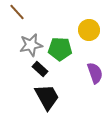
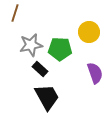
brown line: moved 2 px left, 1 px down; rotated 60 degrees clockwise
yellow circle: moved 2 px down
